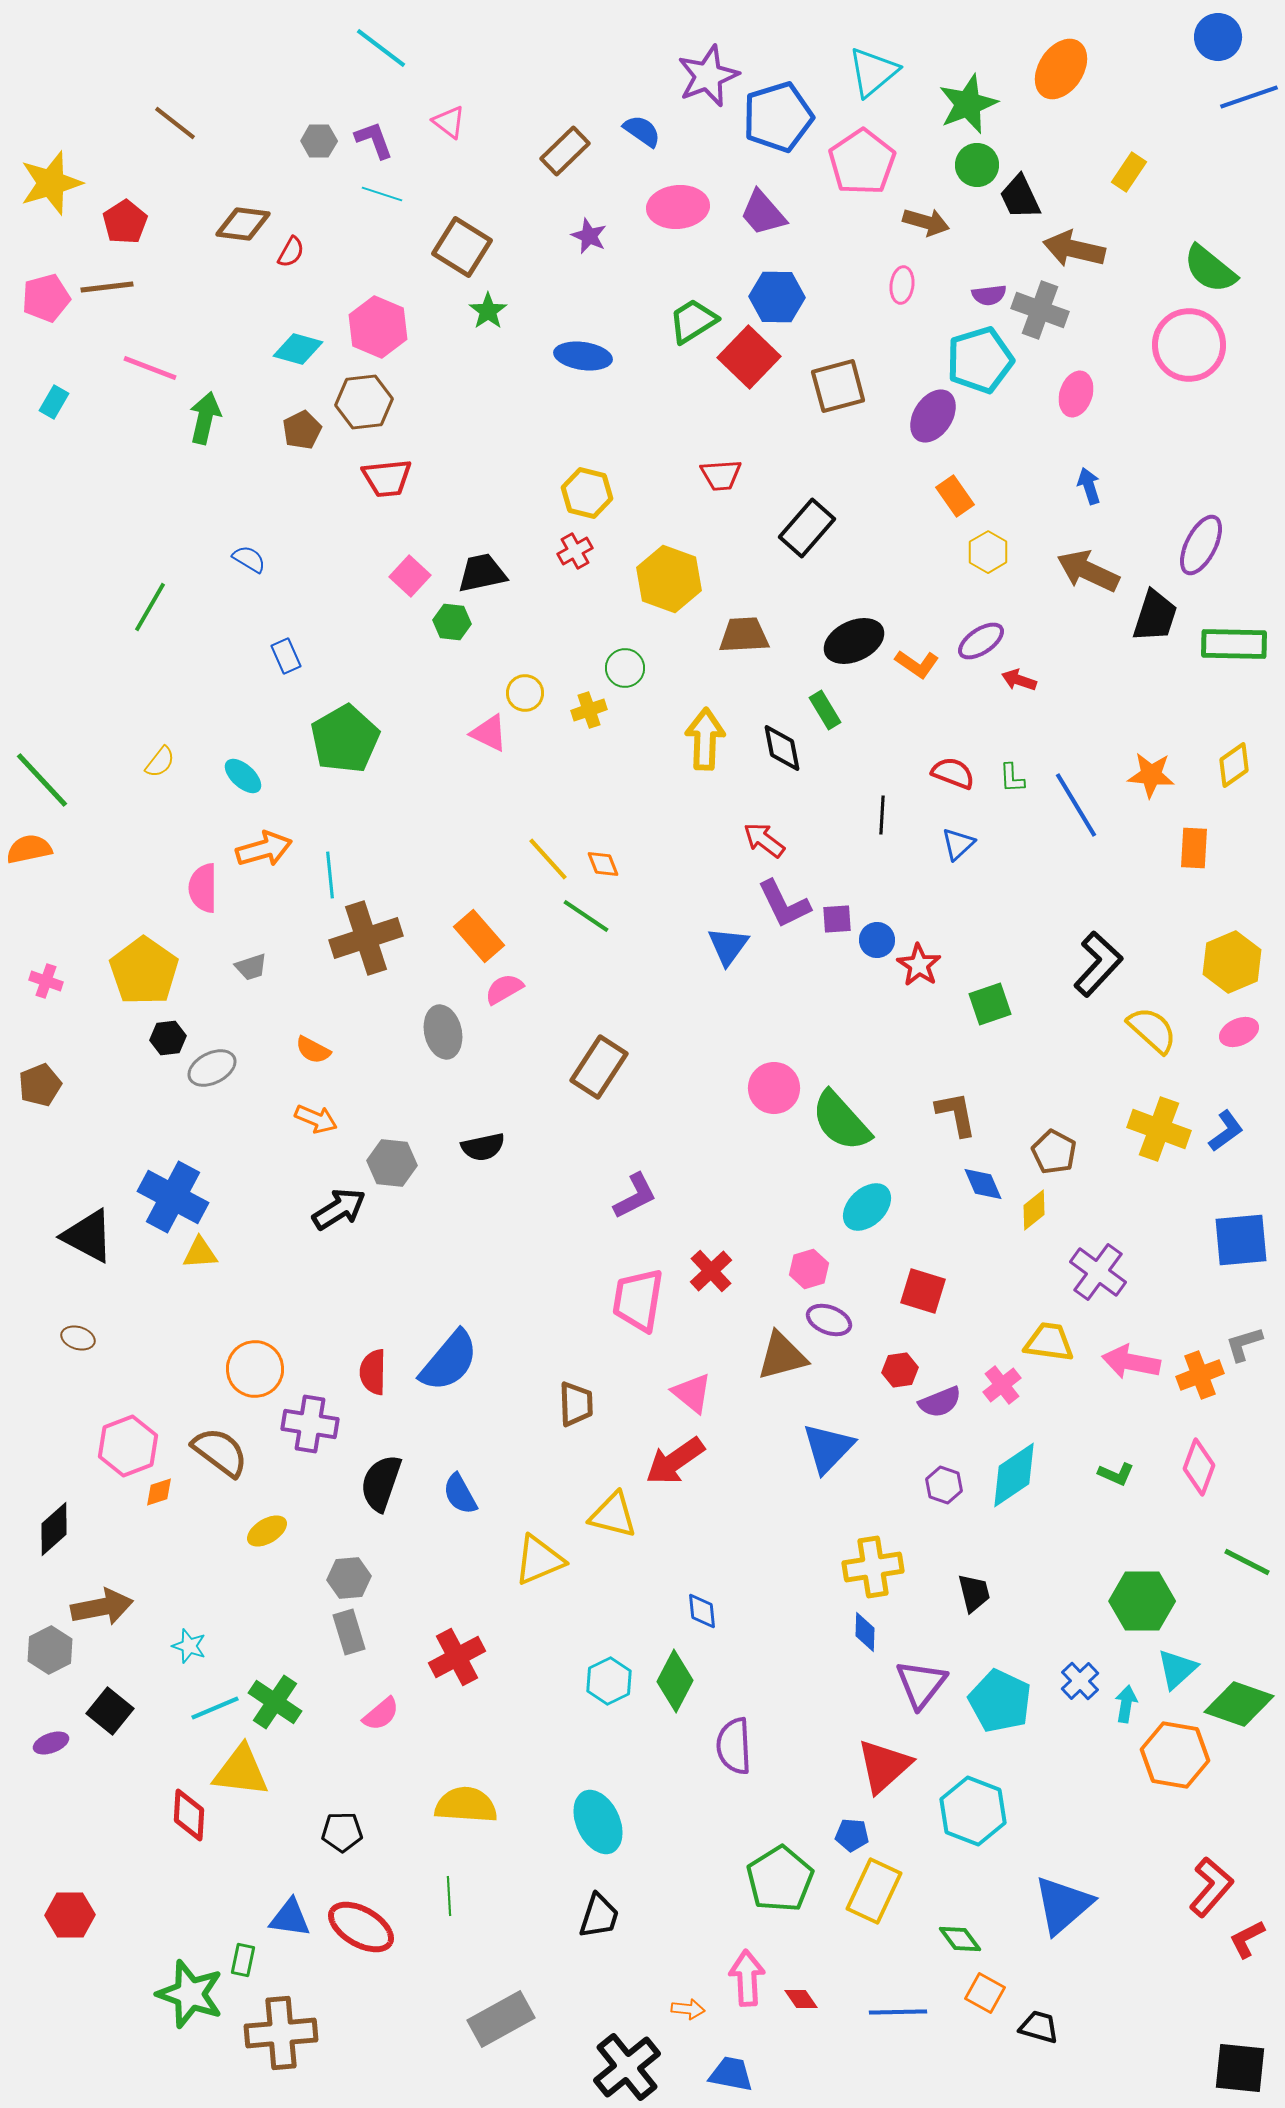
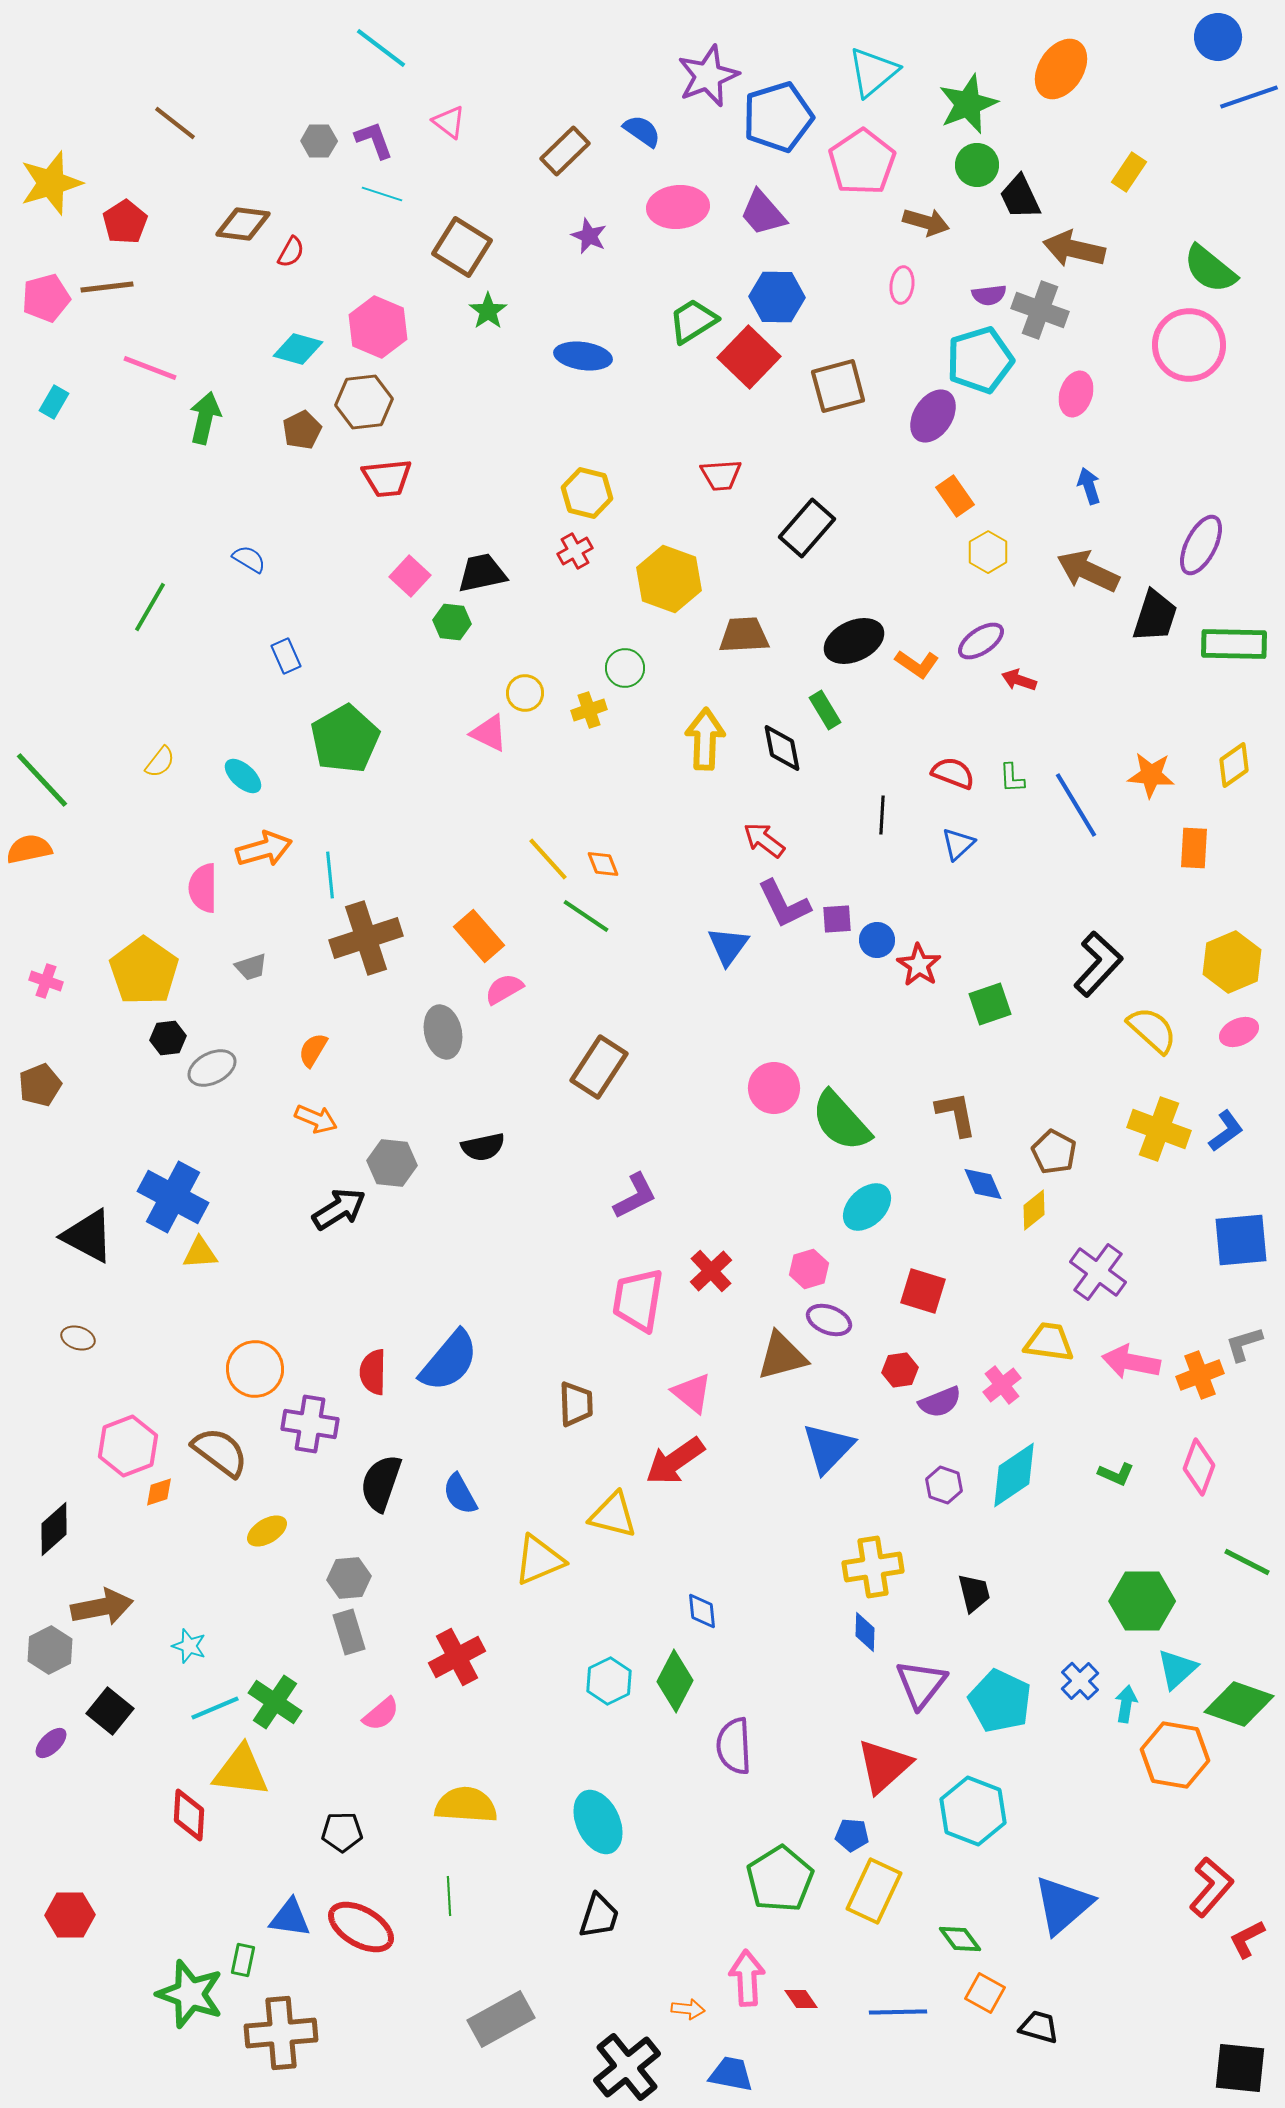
orange semicircle at (313, 1050): rotated 93 degrees clockwise
purple ellipse at (51, 1743): rotated 24 degrees counterclockwise
